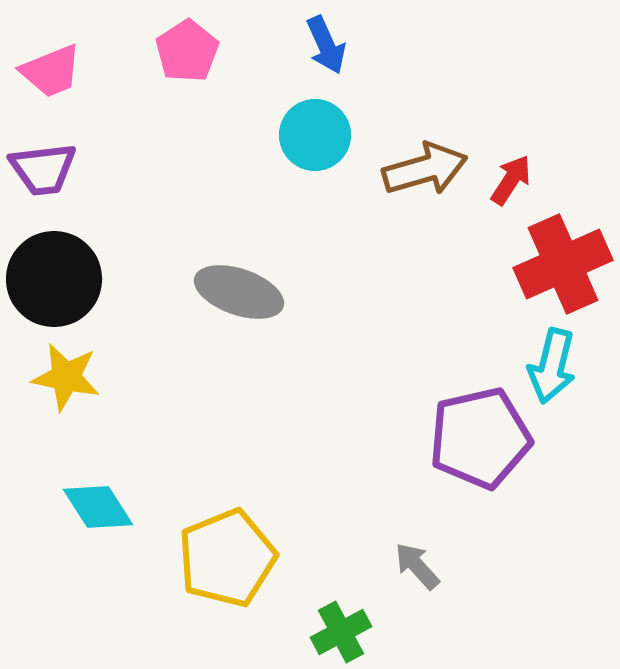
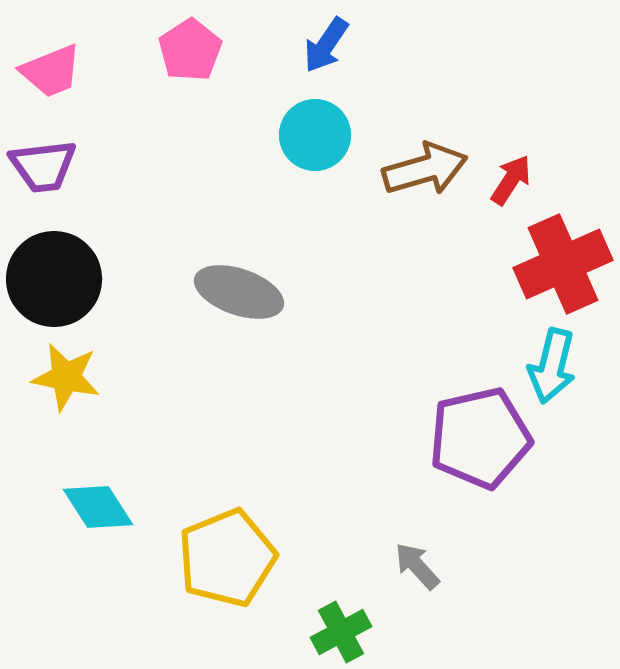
blue arrow: rotated 58 degrees clockwise
pink pentagon: moved 3 px right, 1 px up
purple trapezoid: moved 3 px up
